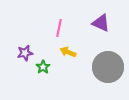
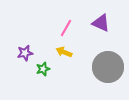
pink line: moved 7 px right; rotated 18 degrees clockwise
yellow arrow: moved 4 px left
green star: moved 2 px down; rotated 16 degrees clockwise
